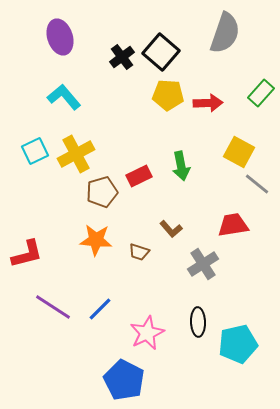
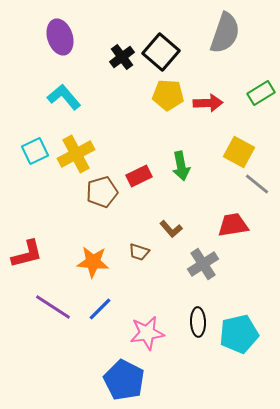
green rectangle: rotated 16 degrees clockwise
orange star: moved 3 px left, 22 px down
pink star: rotated 16 degrees clockwise
cyan pentagon: moved 1 px right, 10 px up
